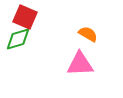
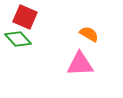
orange semicircle: moved 1 px right
green diamond: rotated 64 degrees clockwise
